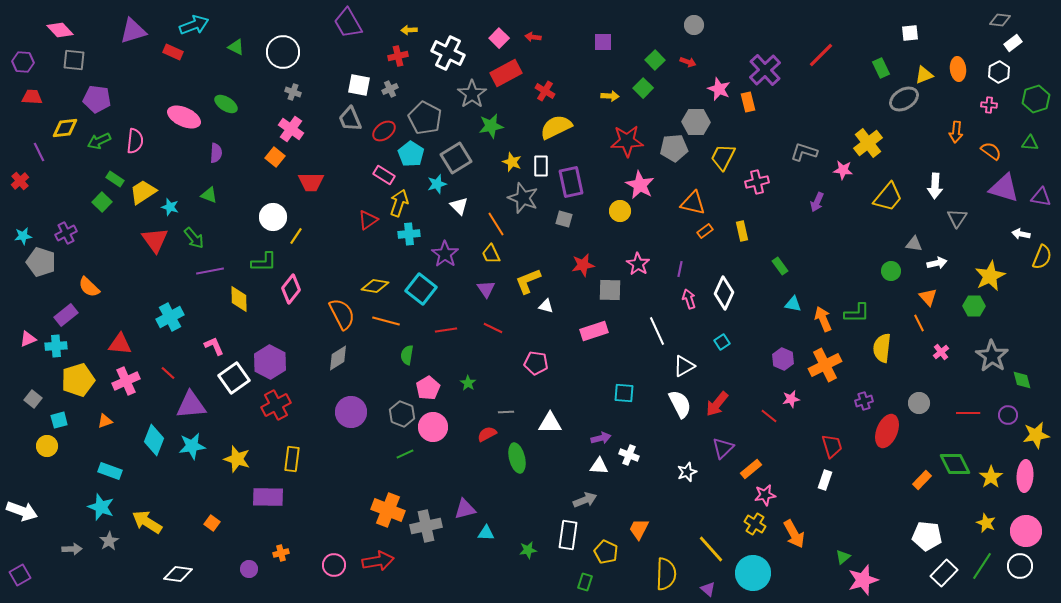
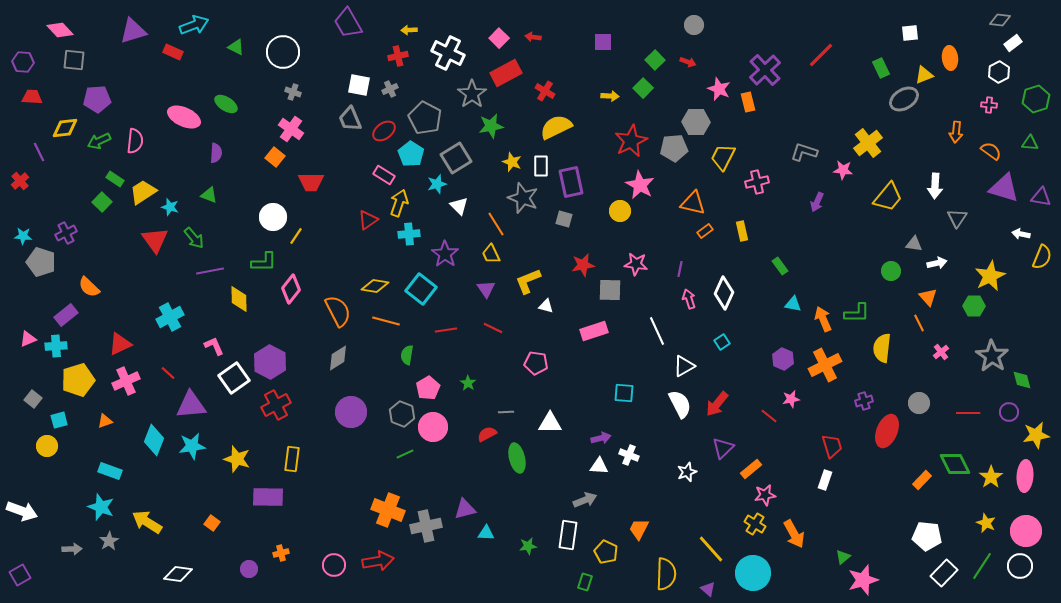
orange ellipse at (958, 69): moved 8 px left, 11 px up
purple pentagon at (97, 99): rotated 12 degrees counterclockwise
red star at (627, 141): moved 4 px right; rotated 24 degrees counterclockwise
cyan star at (23, 236): rotated 12 degrees clockwise
pink star at (638, 264): moved 2 px left; rotated 25 degrees counterclockwise
orange semicircle at (342, 314): moved 4 px left, 3 px up
red triangle at (120, 344): rotated 30 degrees counterclockwise
purple circle at (1008, 415): moved 1 px right, 3 px up
green star at (528, 550): moved 4 px up
